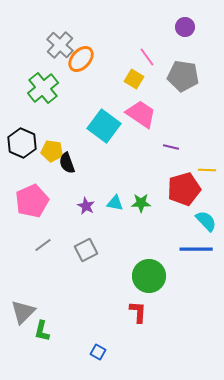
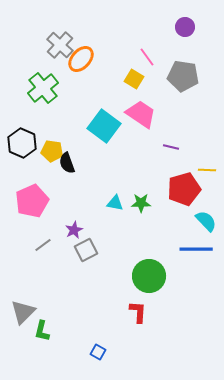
purple star: moved 12 px left, 24 px down; rotated 18 degrees clockwise
